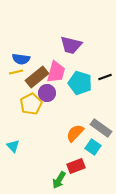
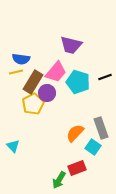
pink trapezoid: rotated 25 degrees clockwise
brown rectangle: moved 4 px left, 5 px down; rotated 20 degrees counterclockwise
cyan pentagon: moved 2 px left, 1 px up
yellow pentagon: moved 2 px right
gray rectangle: rotated 35 degrees clockwise
red rectangle: moved 1 px right, 2 px down
